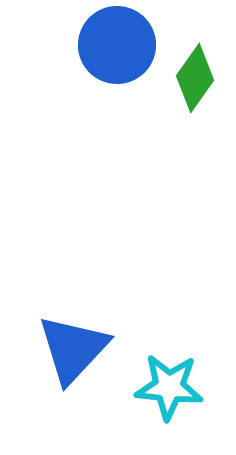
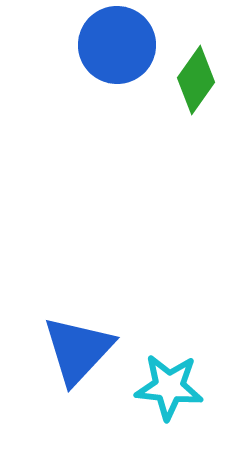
green diamond: moved 1 px right, 2 px down
blue triangle: moved 5 px right, 1 px down
